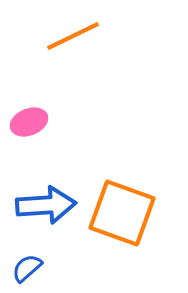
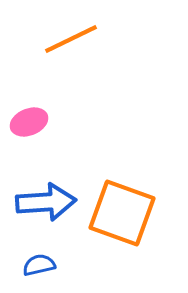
orange line: moved 2 px left, 3 px down
blue arrow: moved 3 px up
blue semicircle: moved 12 px right, 3 px up; rotated 28 degrees clockwise
